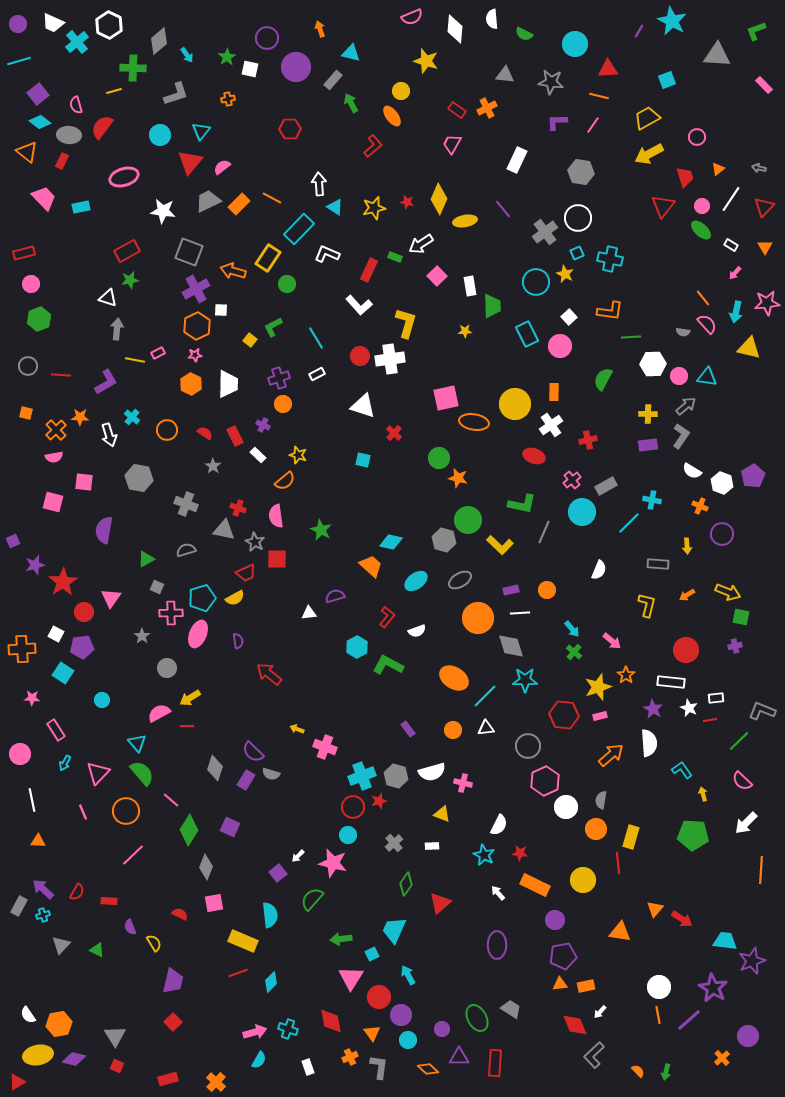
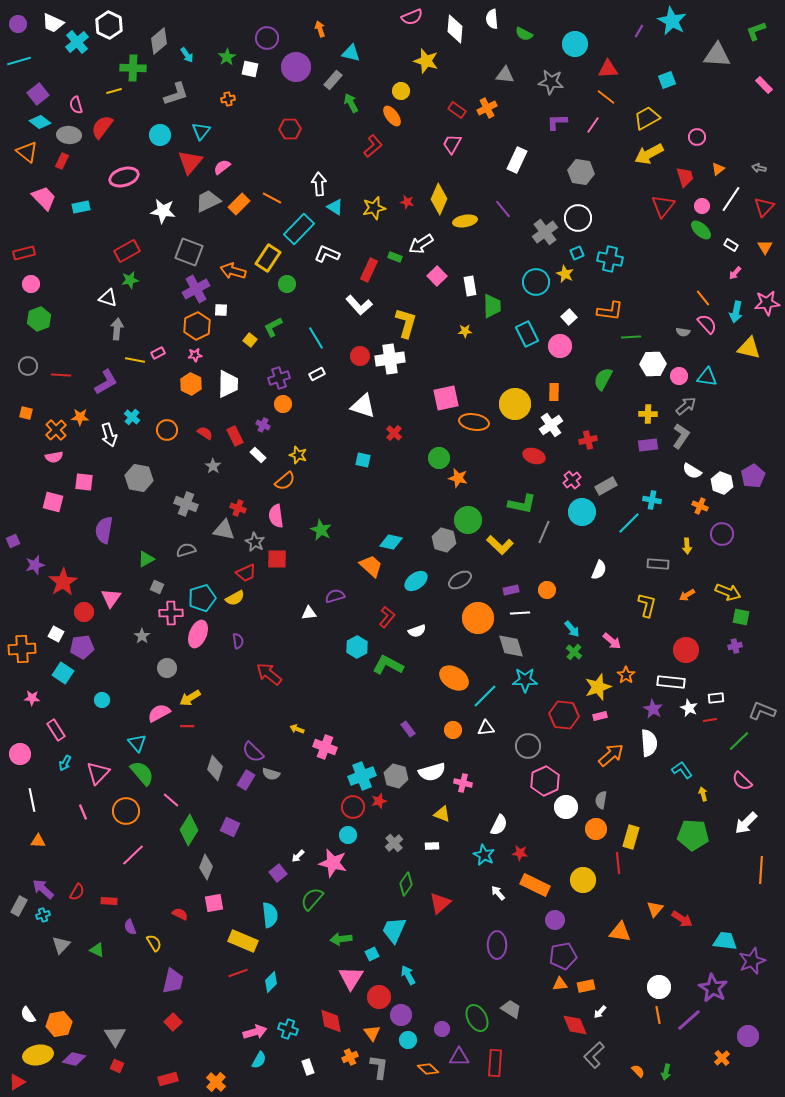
orange line at (599, 96): moved 7 px right, 1 px down; rotated 24 degrees clockwise
